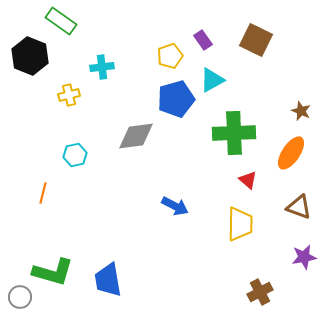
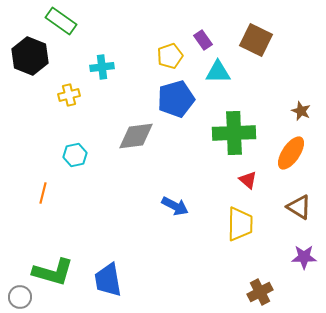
cyan triangle: moved 6 px right, 8 px up; rotated 28 degrees clockwise
brown triangle: rotated 12 degrees clockwise
purple star: rotated 10 degrees clockwise
